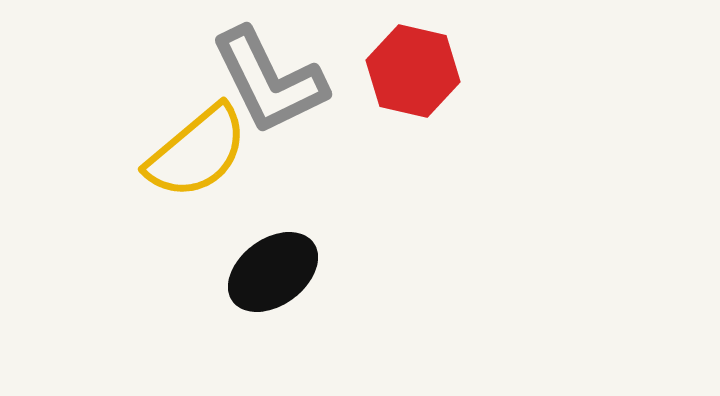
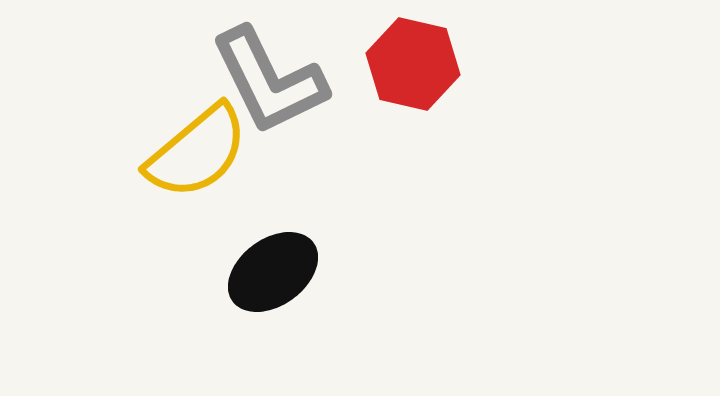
red hexagon: moved 7 px up
